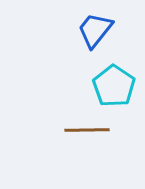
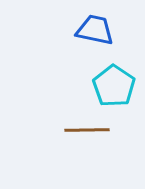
blue trapezoid: rotated 63 degrees clockwise
